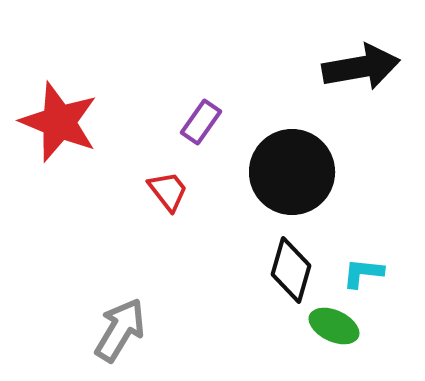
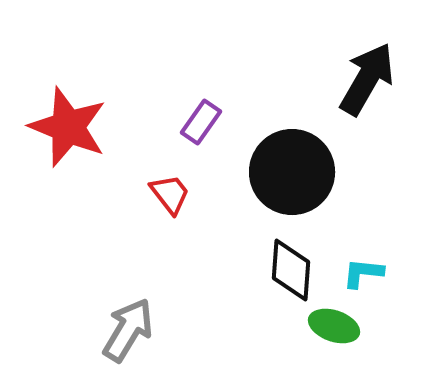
black arrow: moved 6 px right, 12 px down; rotated 50 degrees counterclockwise
red star: moved 9 px right, 5 px down
red trapezoid: moved 2 px right, 3 px down
black diamond: rotated 12 degrees counterclockwise
green ellipse: rotated 6 degrees counterclockwise
gray arrow: moved 8 px right
